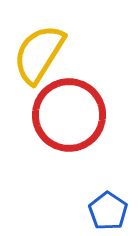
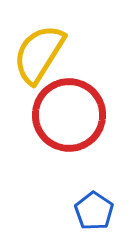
blue pentagon: moved 14 px left
